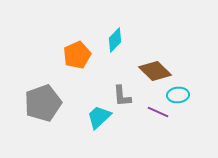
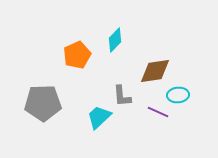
brown diamond: rotated 52 degrees counterclockwise
gray pentagon: rotated 18 degrees clockwise
